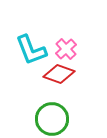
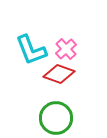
green circle: moved 4 px right, 1 px up
